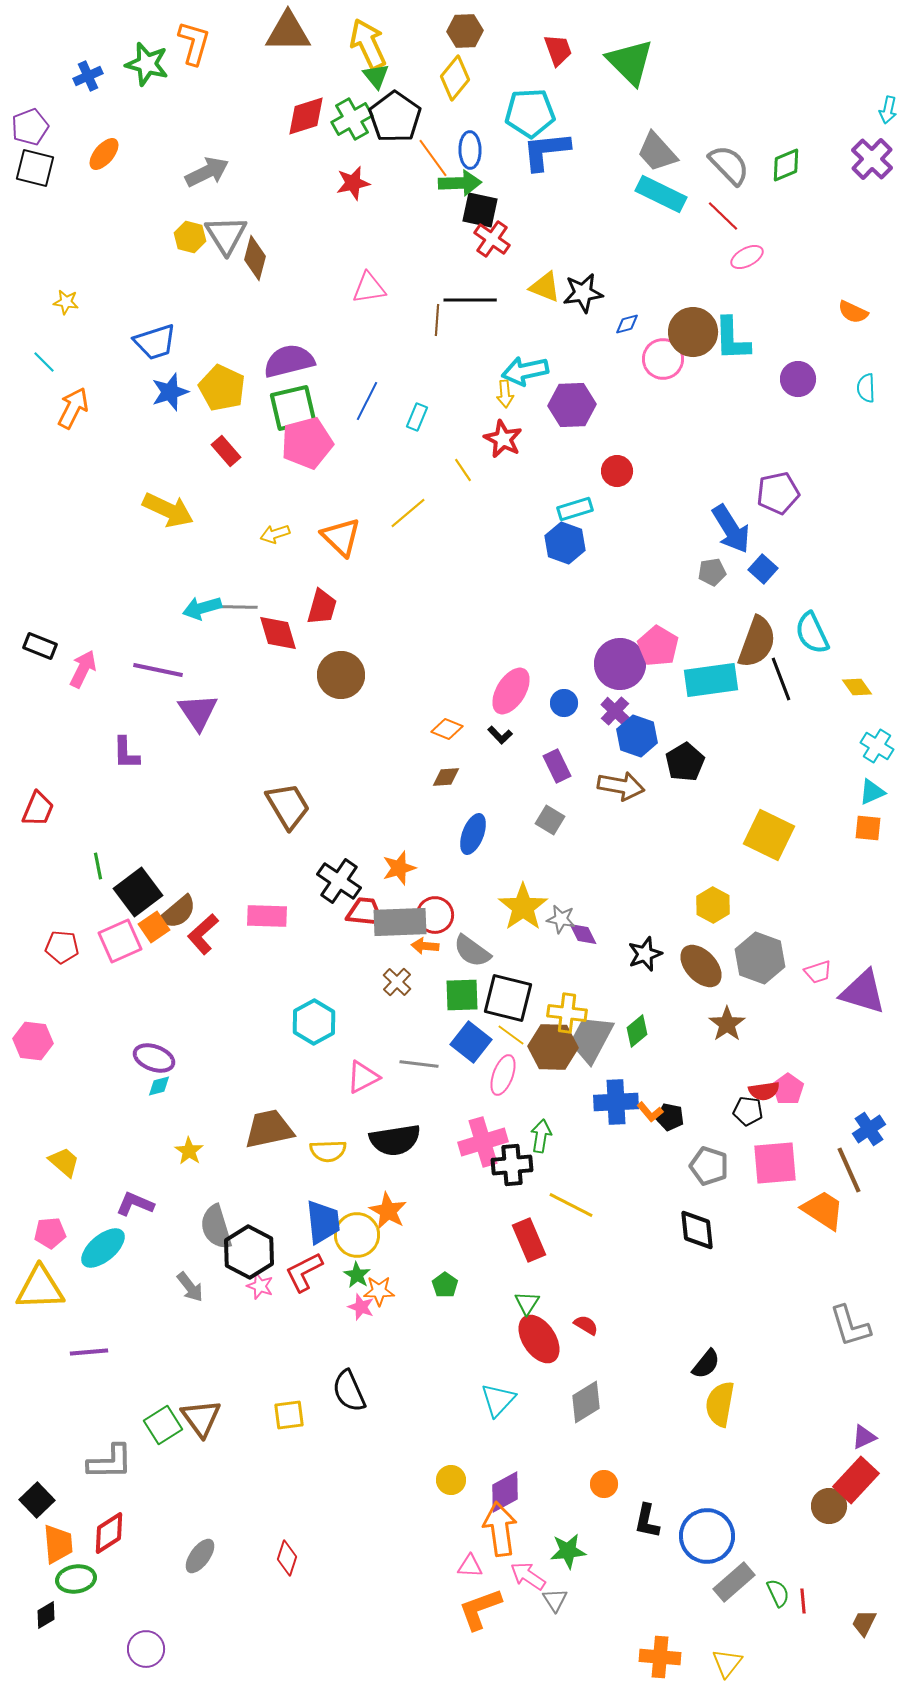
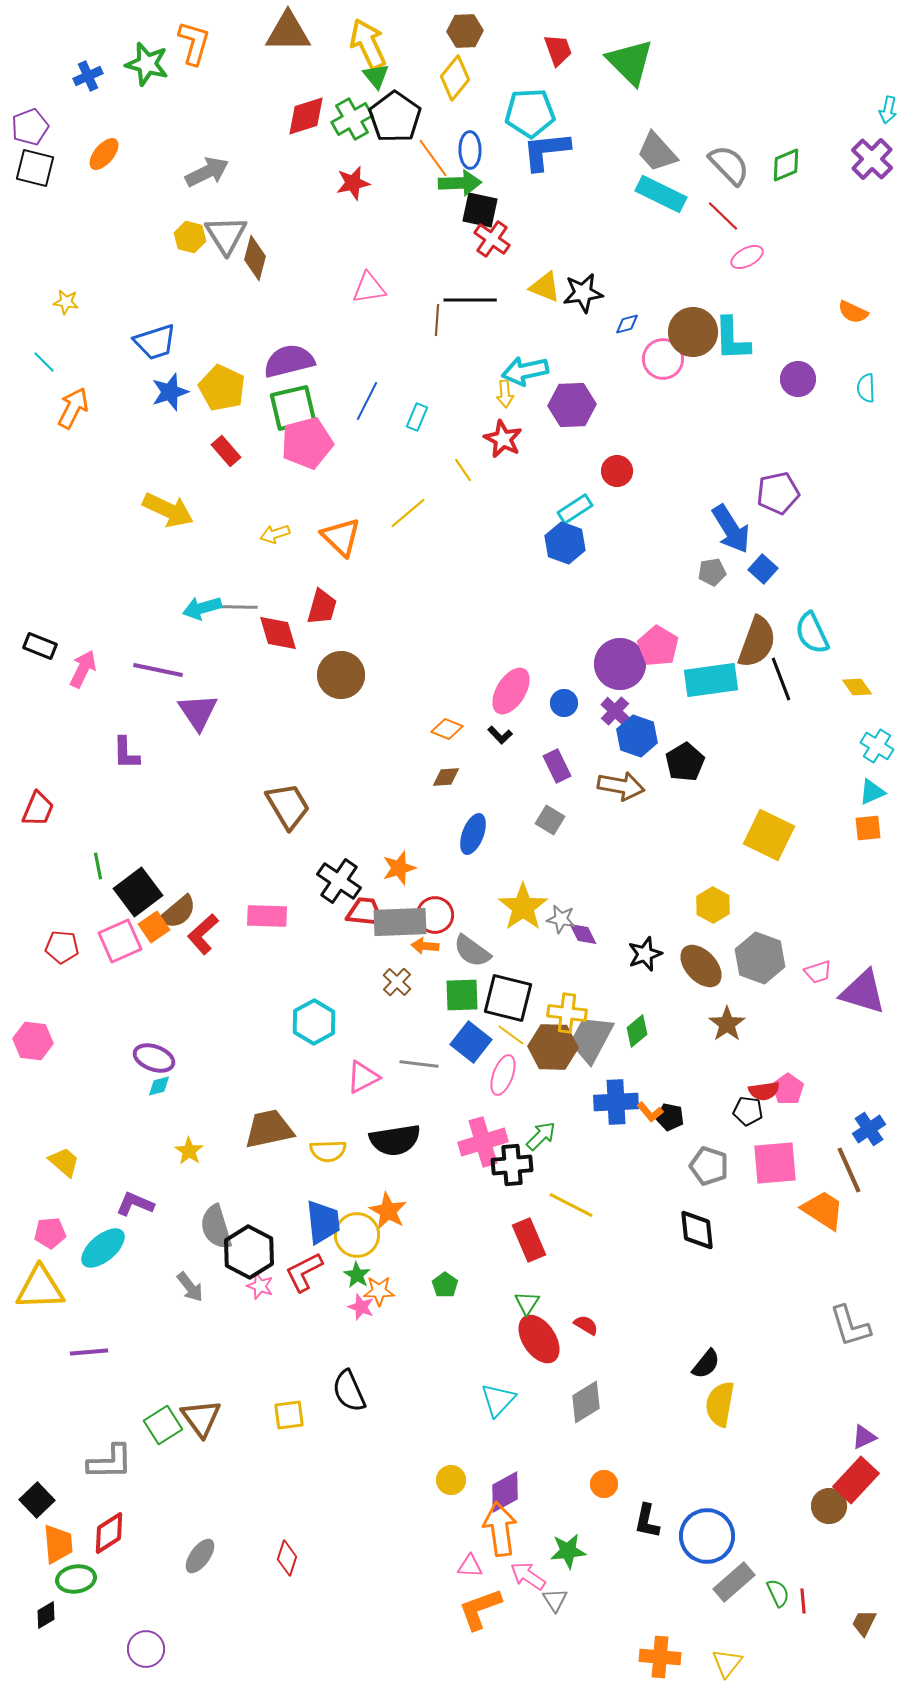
cyan rectangle at (575, 509): rotated 16 degrees counterclockwise
orange square at (868, 828): rotated 12 degrees counterclockwise
green arrow at (541, 1136): rotated 36 degrees clockwise
